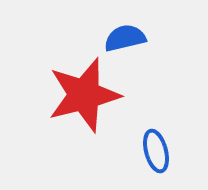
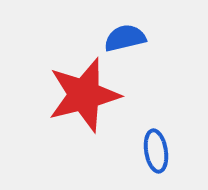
blue ellipse: rotated 6 degrees clockwise
